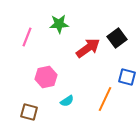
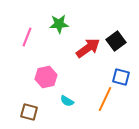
black square: moved 1 px left, 3 px down
blue square: moved 6 px left
cyan semicircle: rotated 64 degrees clockwise
